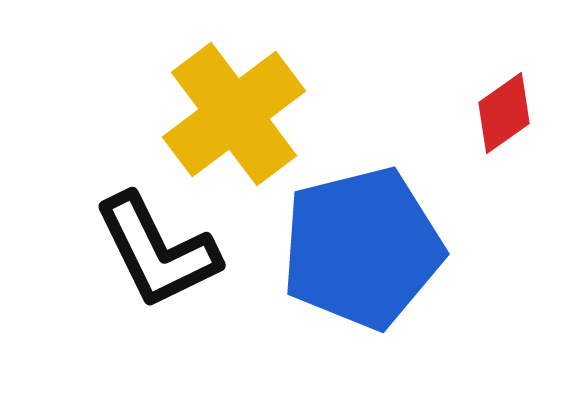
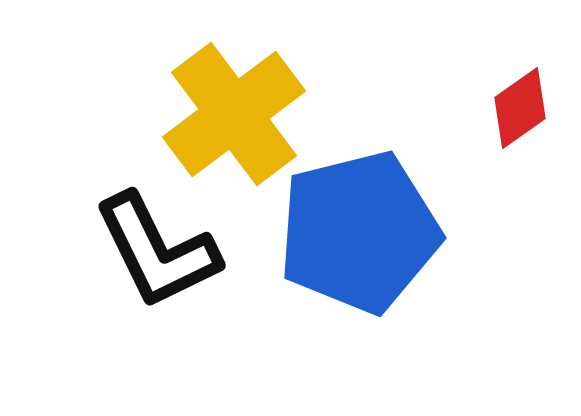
red diamond: moved 16 px right, 5 px up
blue pentagon: moved 3 px left, 16 px up
